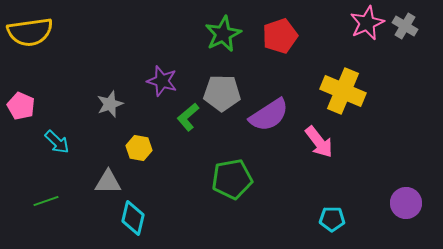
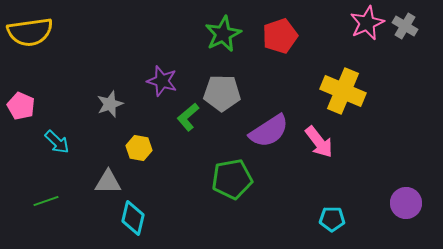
purple semicircle: moved 16 px down
